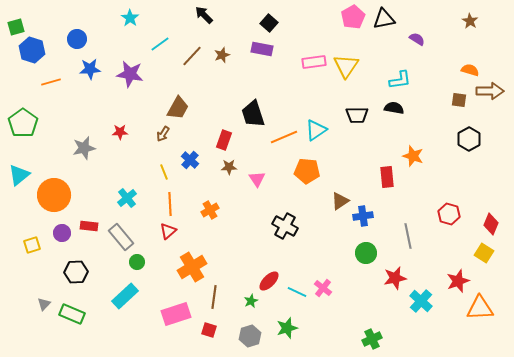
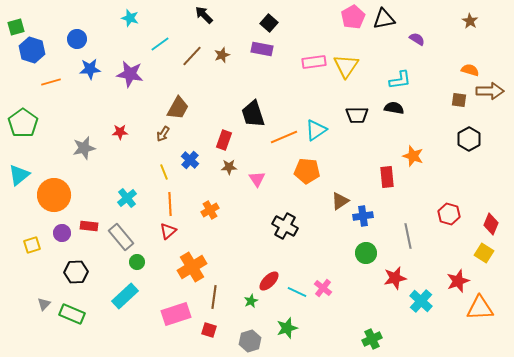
cyan star at (130, 18): rotated 18 degrees counterclockwise
gray hexagon at (250, 336): moved 5 px down
